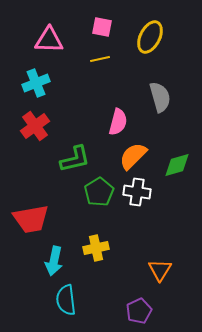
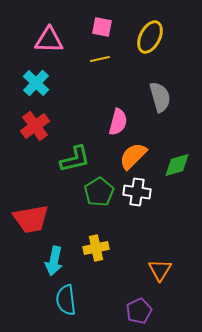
cyan cross: rotated 24 degrees counterclockwise
